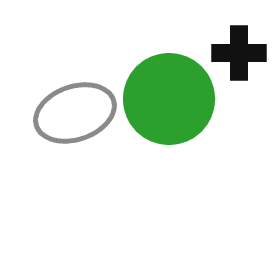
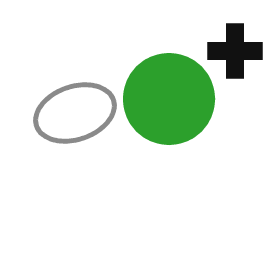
black cross: moved 4 px left, 2 px up
